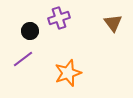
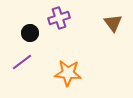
black circle: moved 2 px down
purple line: moved 1 px left, 3 px down
orange star: rotated 24 degrees clockwise
